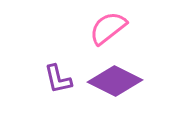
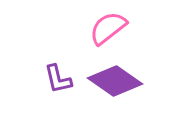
purple diamond: rotated 8 degrees clockwise
